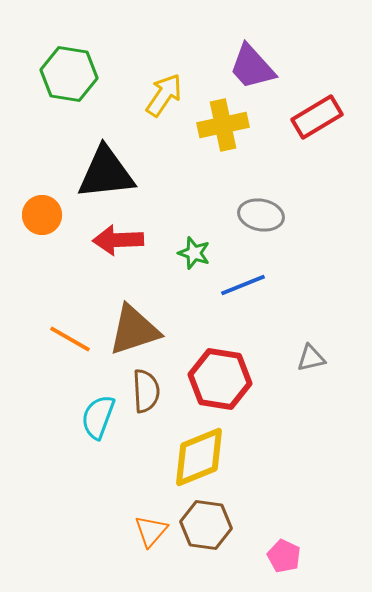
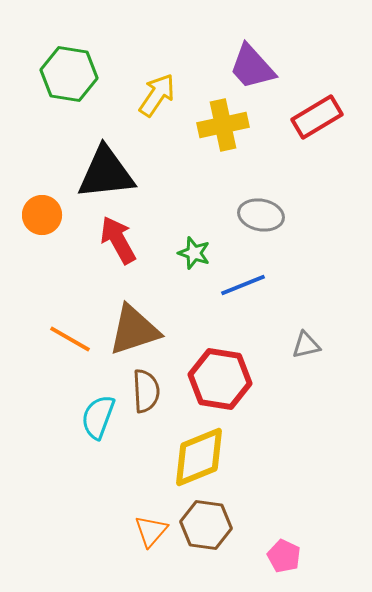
yellow arrow: moved 7 px left
red arrow: rotated 63 degrees clockwise
gray triangle: moved 5 px left, 13 px up
